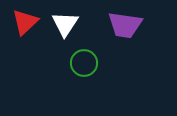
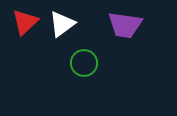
white triangle: moved 3 px left; rotated 20 degrees clockwise
